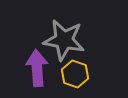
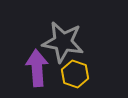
gray star: moved 1 px left, 2 px down
